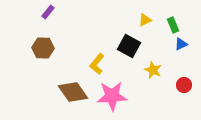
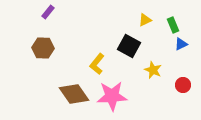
red circle: moved 1 px left
brown diamond: moved 1 px right, 2 px down
